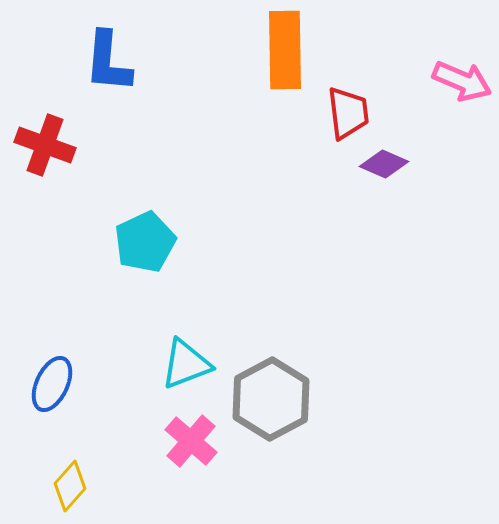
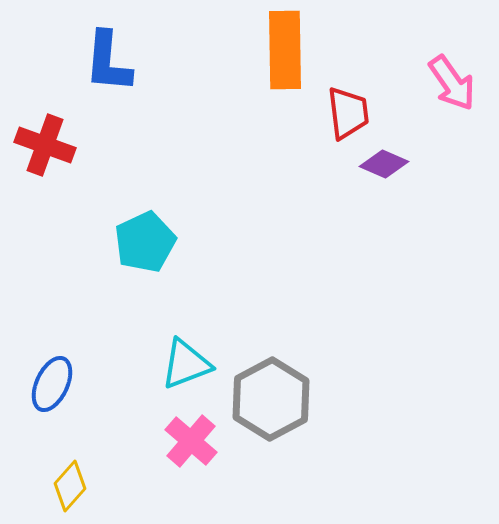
pink arrow: moved 10 px left, 2 px down; rotated 32 degrees clockwise
